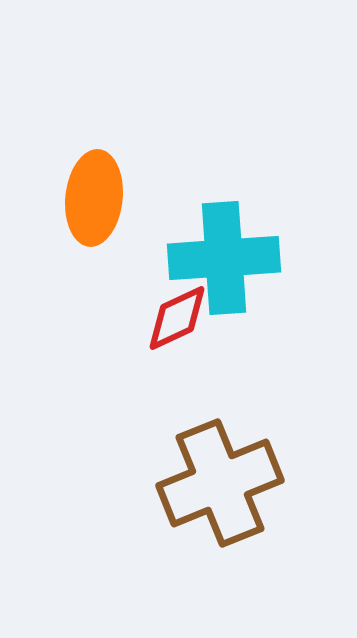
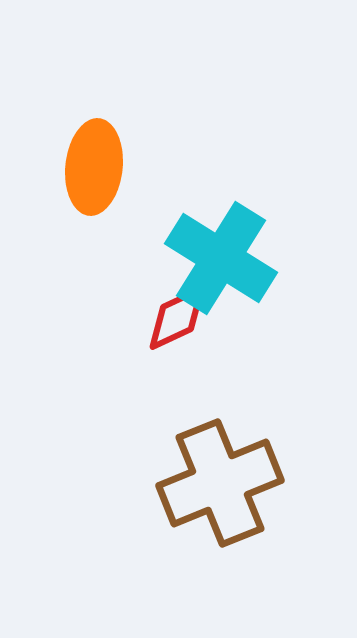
orange ellipse: moved 31 px up
cyan cross: moved 3 px left; rotated 36 degrees clockwise
